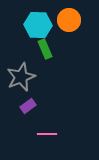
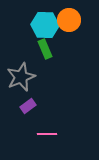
cyan hexagon: moved 7 px right
